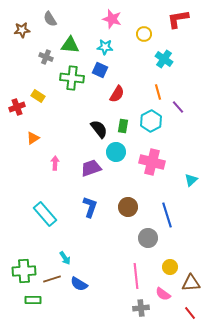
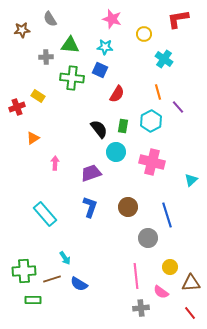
gray cross at (46, 57): rotated 24 degrees counterclockwise
purple trapezoid at (91, 168): moved 5 px down
pink semicircle at (163, 294): moved 2 px left, 2 px up
